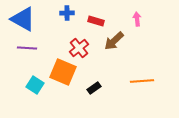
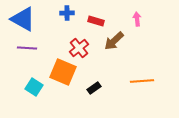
cyan square: moved 1 px left, 2 px down
